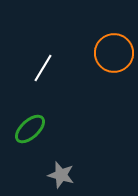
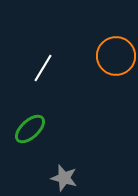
orange circle: moved 2 px right, 3 px down
gray star: moved 3 px right, 3 px down
